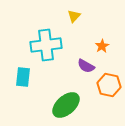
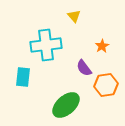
yellow triangle: rotated 24 degrees counterclockwise
purple semicircle: moved 2 px left, 2 px down; rotated 24 degrees clockwise
orange hexagon: moved 3 px left; rotated 20 degrees counterclockwise
